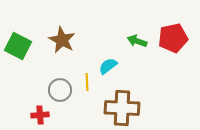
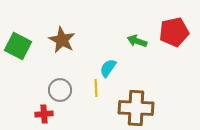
red pentagon: moved 1 px right, 6 px up
cyan semicircle: moved 2 px down; rotated 18 degrees counterclockwise
yellow line: moved 9 px right, 6 px down
brown cross: moved 14 px right
red cross: moved 4 px right, 1 px up
